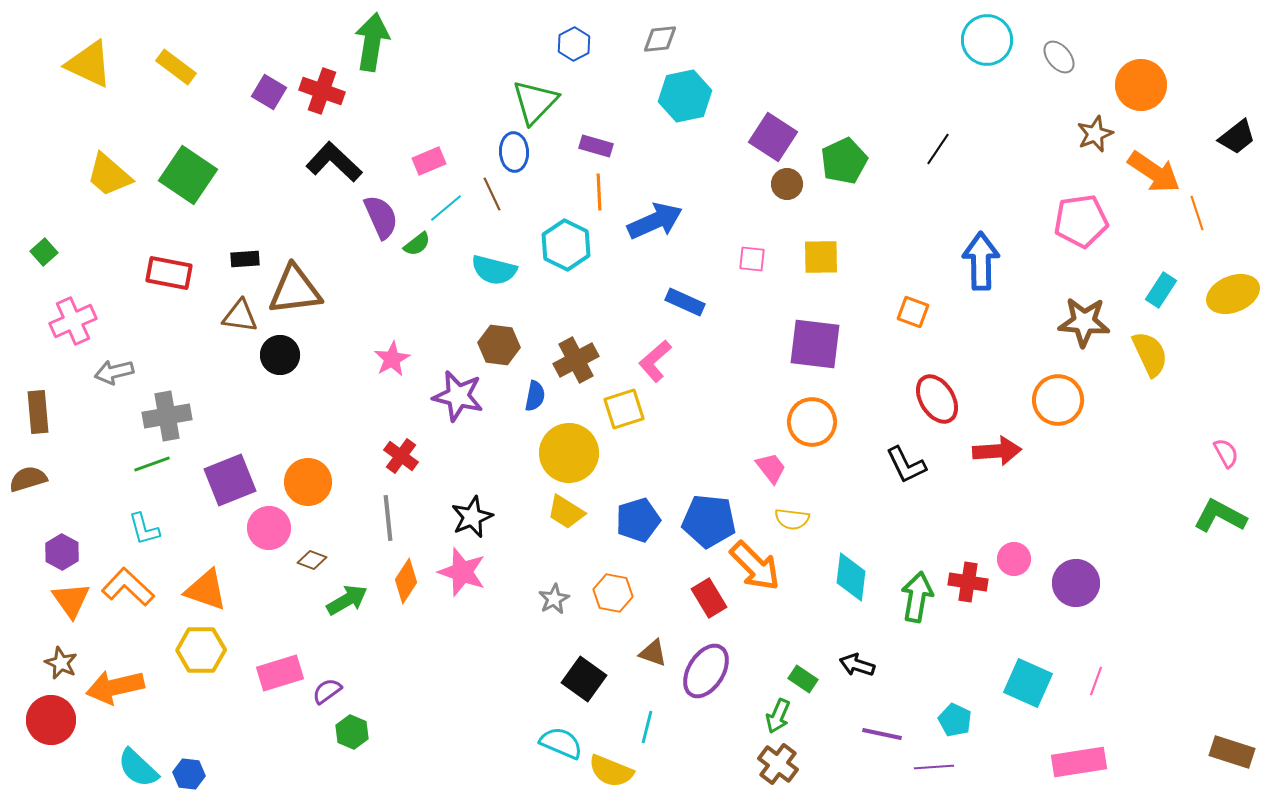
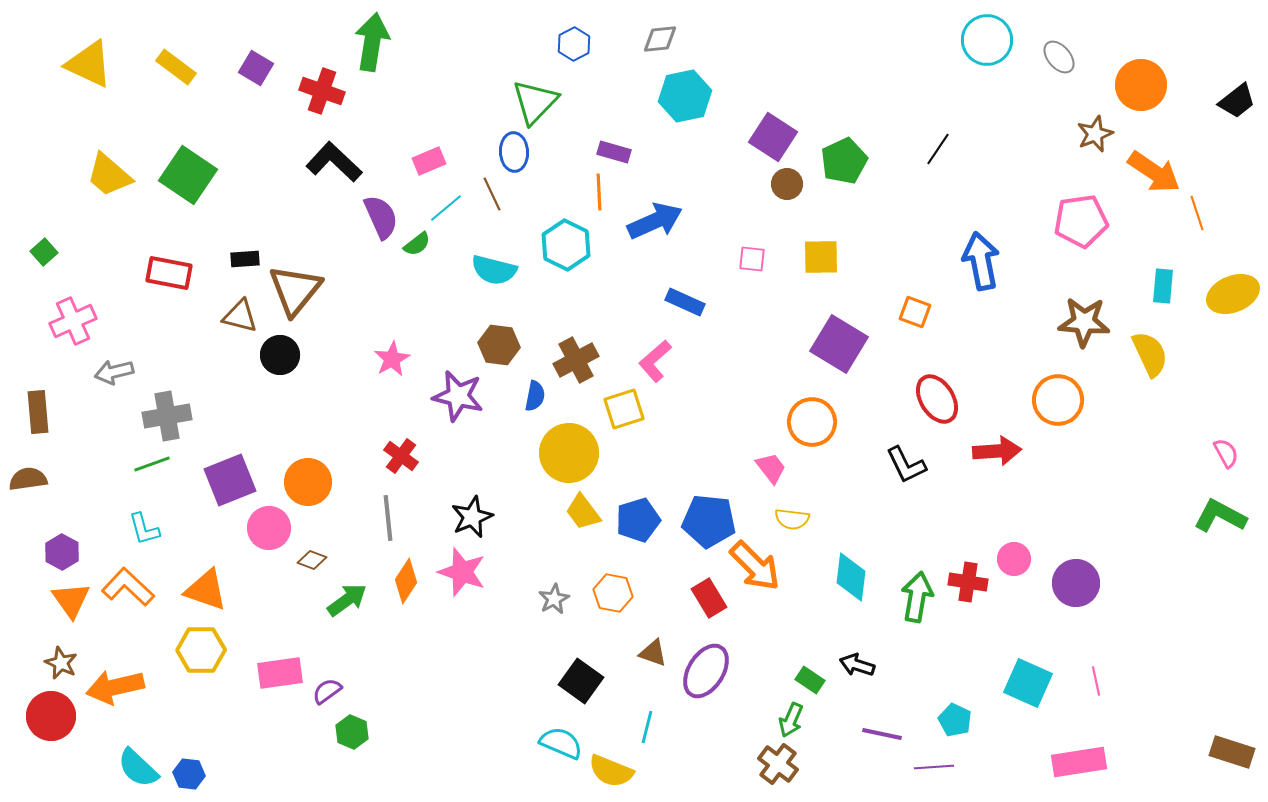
purple square at (269, 92): moved 13 px left, 24 px up
black trapezoid at (1237, 137): moved 36 px up
purple rectangle at (596, 146): moved 18 px right, 6 px down
blue arrow at (981, 261): rotated 10 degrees counterclockwise
brown triangle at (295, 290): rotated 44 degrees counterclockwise
cyan rectangle at (1161, 290): moved 2 px right, 4 px up; rotated 28 degrees counterclockwise
orange square at (913, 312): moved 2 px right
brown triangle at (240, 316): rotated 6 degrees clockwise
purple square at (815, 344): moved 24 px right; rotated 24 degrees clockwise
brown semicircle at (28, 479): rotated 9 degrees clockwise
yellow trapezoid at (566, 512): moved 17 px right; rotated 21 degrees clockwise
green arrow at (347, 600): rotated 6 degrees counterclockwise
pink rectangle at (280, 673): rotated 9 degrees clockwise
black square at (584, 679): moved 3 px left, 2 px down
green rectangle at (803, 679): moved 7 px right, 1 px down
pink line at (1096, 681): rotated 32 degrees counterclockwise
green arrow at (778, 716): moved 13 px right, 4 px down
red circle at (51, 720): moved 4 px up
